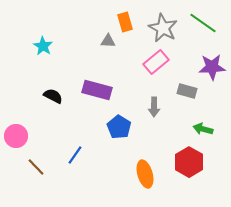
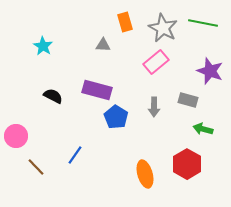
green line: rotated 24 degrees counterclockwise
gray triangle: moved 5 px left, 4 px down
purple star: moved 2 px left, 4 px down; rotated 24 degrees clockwise
gray rectangle: moved 1 px right, 9 px down
blue pentagon: moved 3 px left, 10 px up
red hexagon: moved 2 px left, 2 px down
